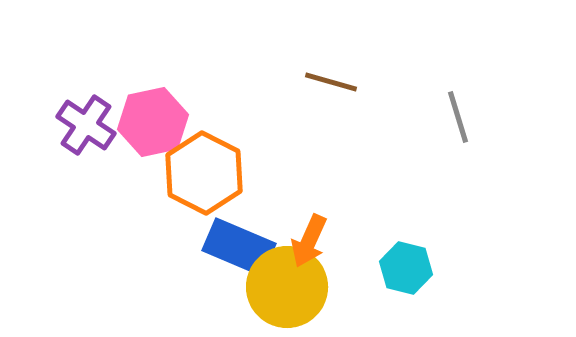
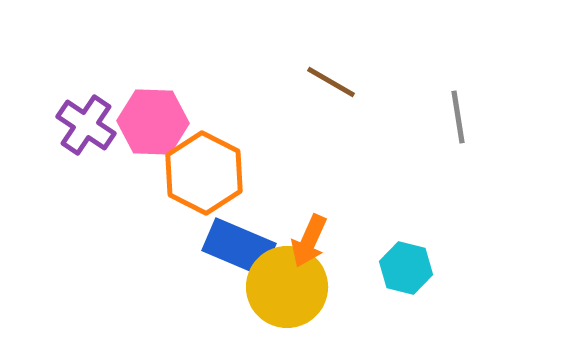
brown line: rotated 14 degrees clockwise
gray line: rotated 8 degrees clockwise
pink hexagon: rotated 14 degrees clockwise
